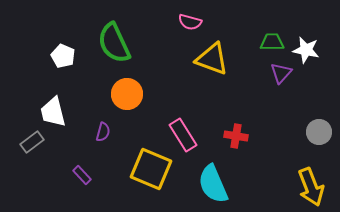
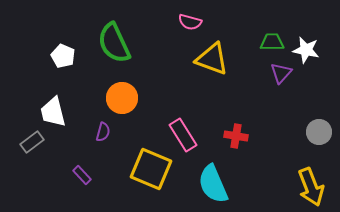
orange circle: moved 5 px left, 4 px down
